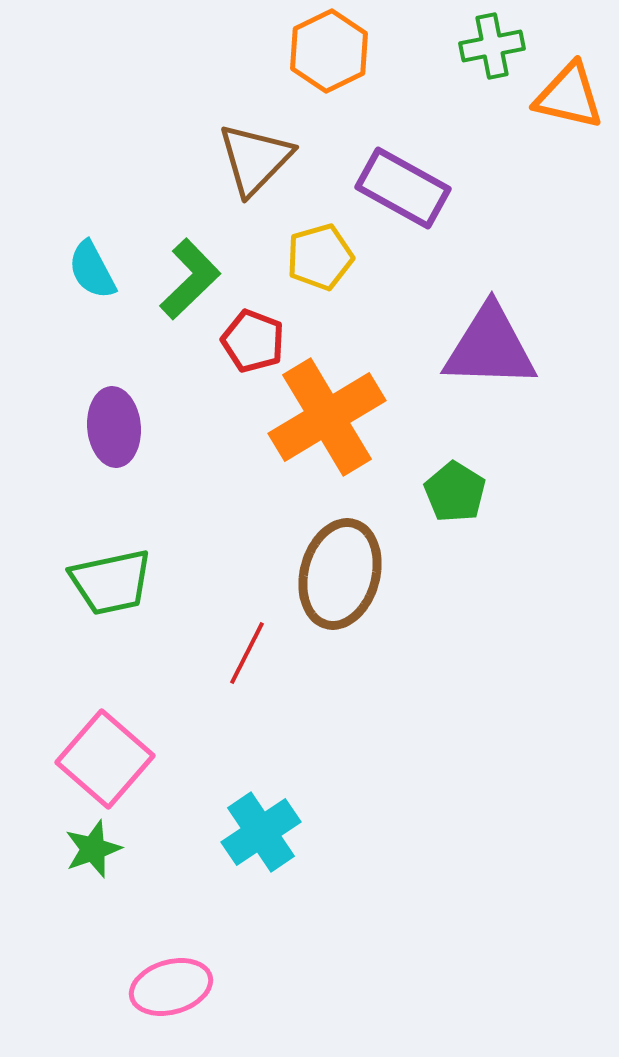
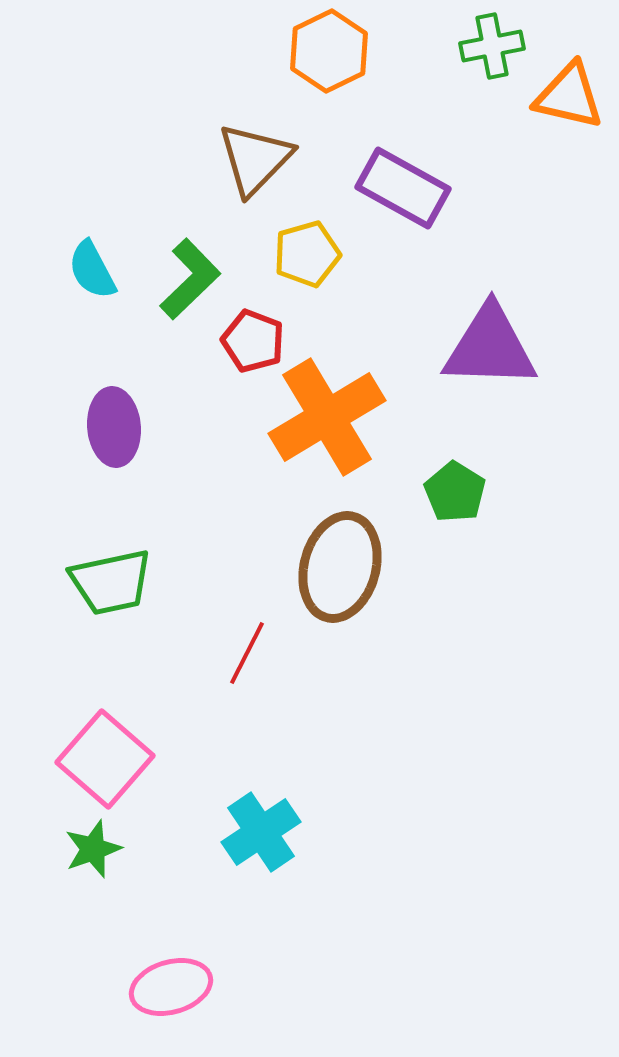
yellow pentagon: moved 13 px left, 3 px up
brown ellipse: moved 7 px up
